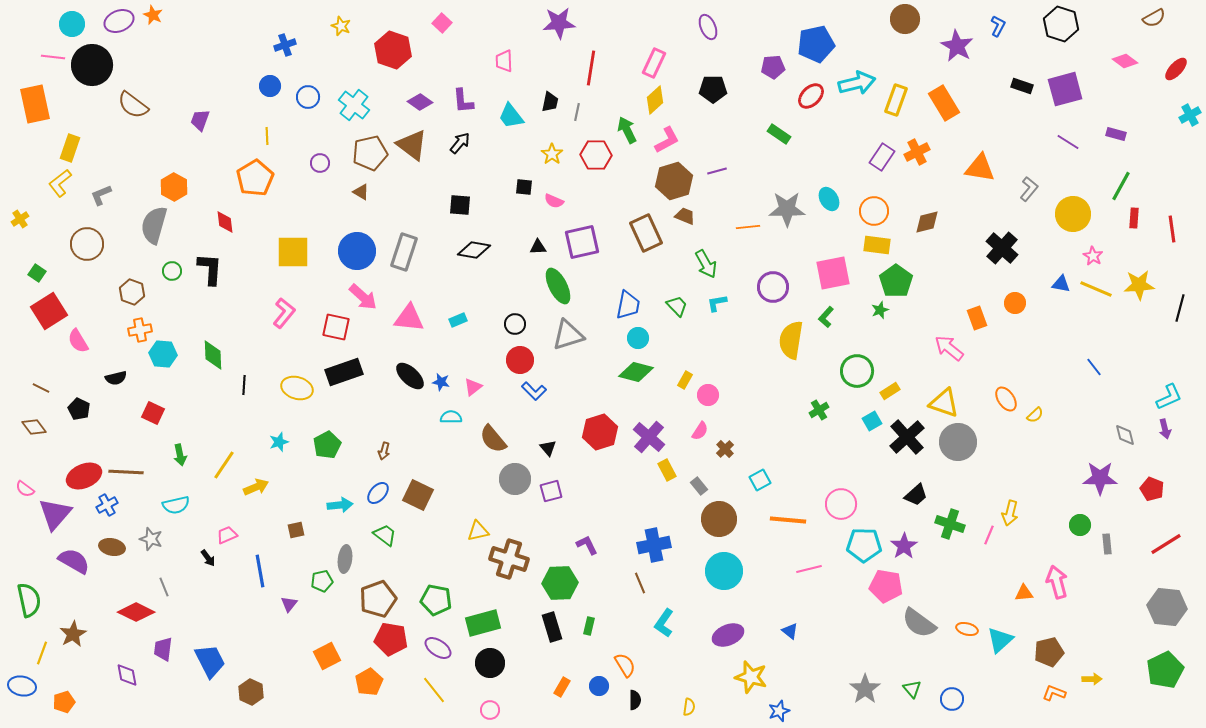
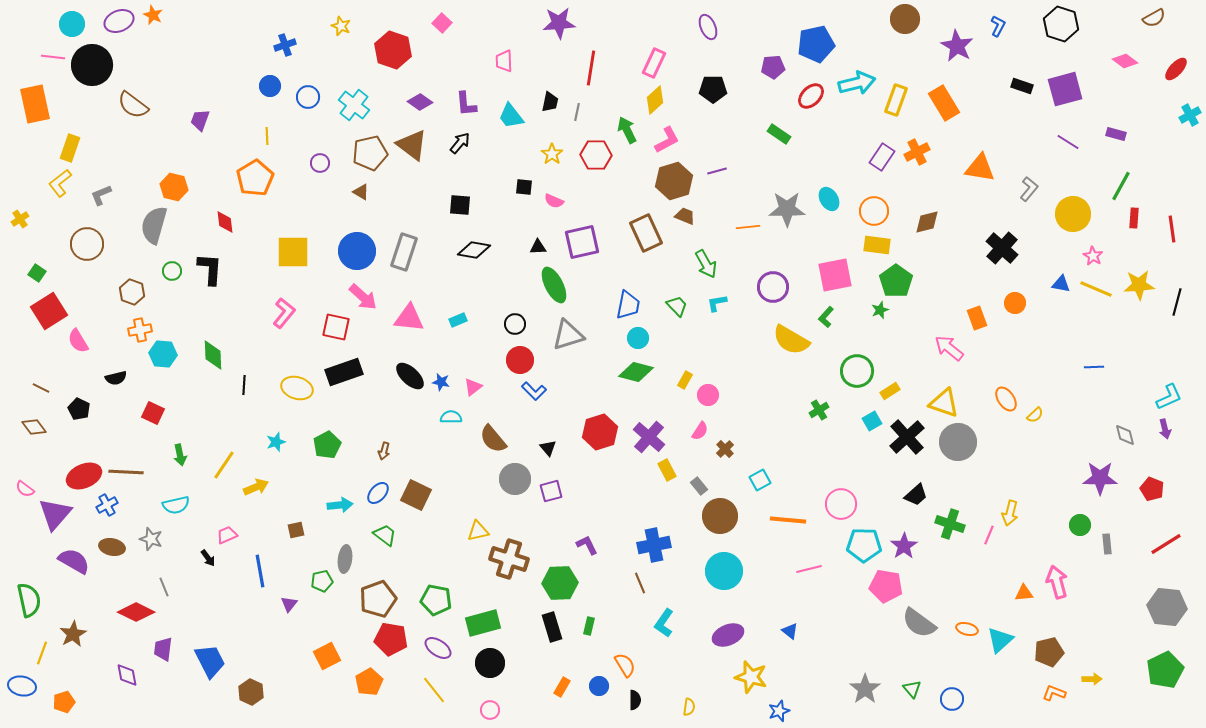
purple L-shape at (463, 101): moved 3 px right, 3 px down
orange hexagon at (174, 187): rotated 16 degrees counterclockwise
pink square at (833, 273): moved 2 px right, 2 px down
green ellipse at (558, 286): moved 4 px left, 1 px up
black line at (1180, 308): moved 3 px left, 6 px up
yellow semicircle at (791, 340): rotated 69 degrees counterclockwise
blue line at (1094, 367): rotated 54 degrees counterclockwise
cyan star at (279, 442): moved 3 px left
brown square at (418, 495): moved 2 px left
brown circle at (719, 519): moved 1 px right, 3 px up
